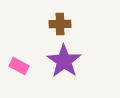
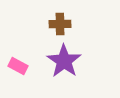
pink rectangle: moved 1 px left
